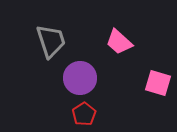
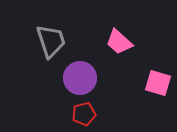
red pentagon: rotated 20 degrees clockwise
